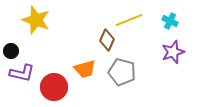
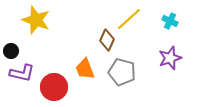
yellow line: moved 1 px up; rotated 20 degrees counterclockwise
purple star: moved 3 px left, 6 px down
orange trapezoid: rotated 85 degrees clockwise
